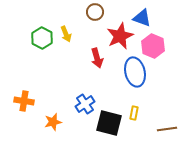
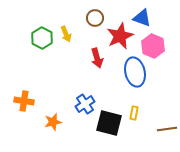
brown circle: moved 6 px down
